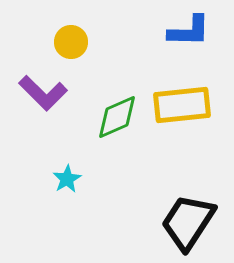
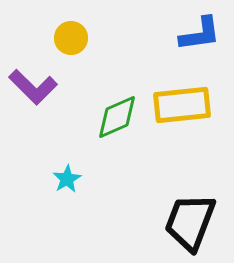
blue L-shape: moved 11 px right, 3 px down; rotated 9 degrees counterclockwise
yellow circle: moved 4 px up
purple L-shape: moved 10 px left, 6 px up
black trapezoid: moved 2 px right; rotated 12 degrees counterclockwise
